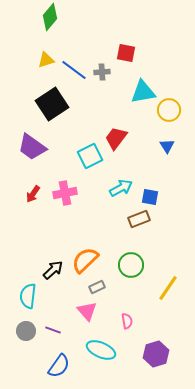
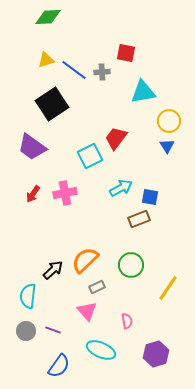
green diamond: moved 2 px left; rotated 48 degrees clockwise
yellow circle: moved 11 px down
